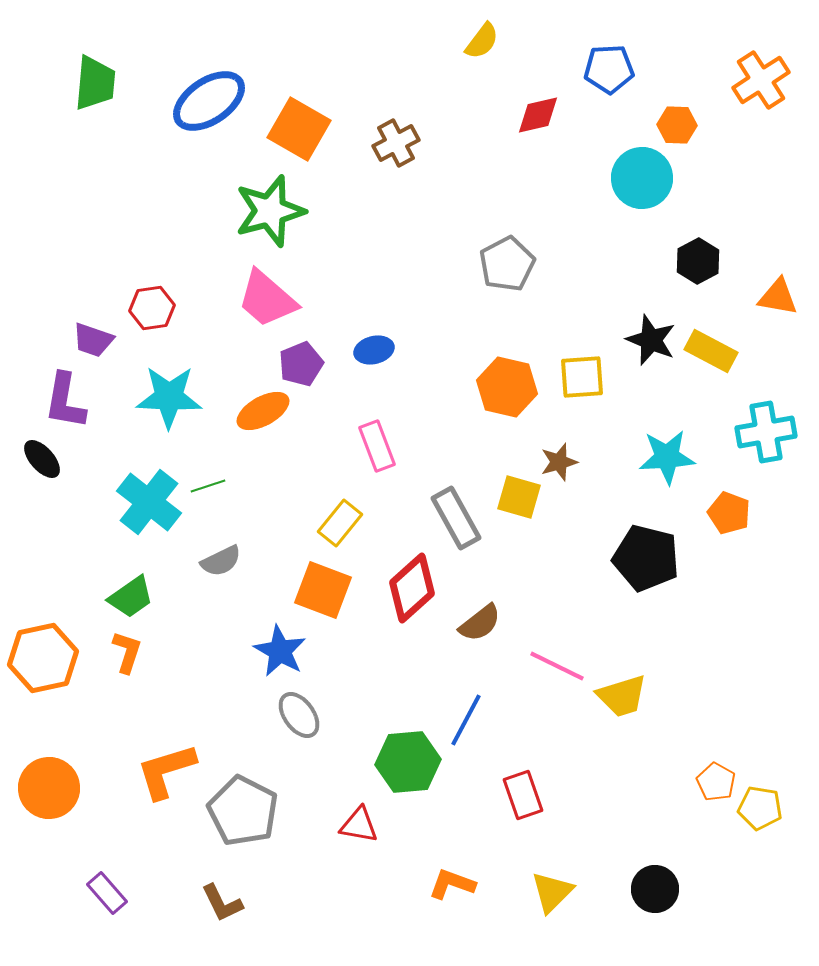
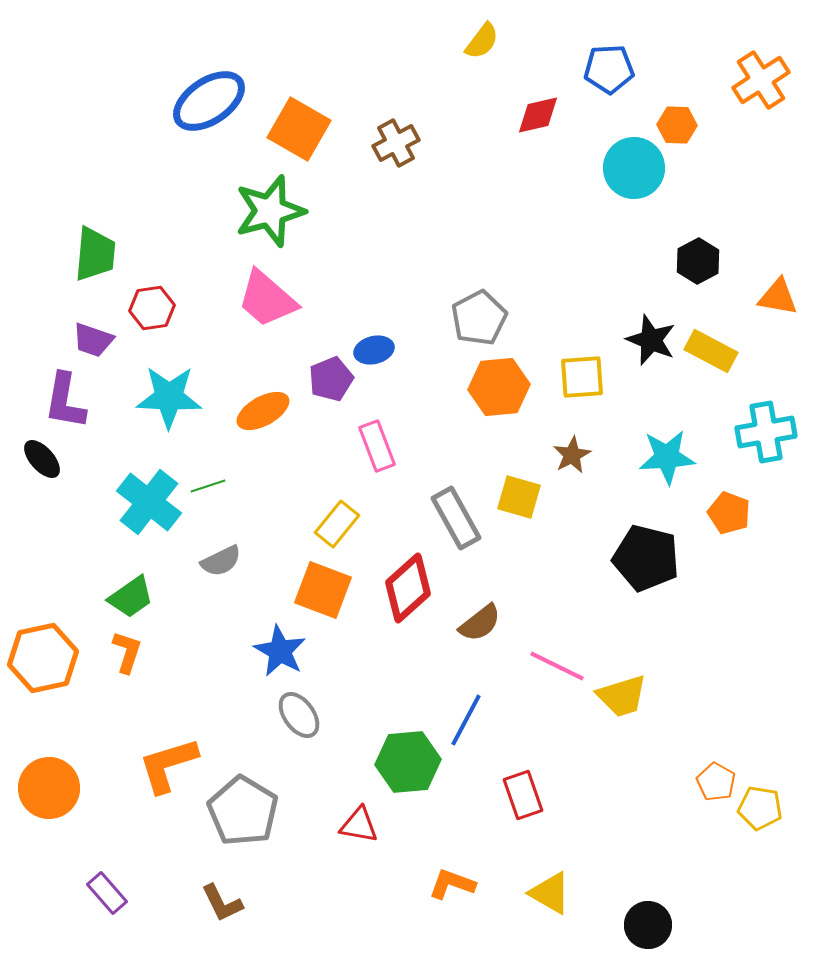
green trapezoid at (95, 83): moved 171 px down
cyan circle at (642, 178): moved 8 px left, 10 px up
gray pentagon at (507, 264): moved 28 px left, 54 px down
purple pentagon at (301, 364): moved 30 px right, 15 px down
orange hexagon at (507, 387): moved 8 px left; rotated 18 degrees counterclockwise
brown star at (559, 462): moved 13 px right, 7 px up; rotated 12 degrees counterclockwise
yellow rectangle at (340, 523): moved 3 px left, 1 px down
red diamond at (412, 588): moved 4 px left
orange L-shape at (166, 771): moved 2 px right, 6 px up
gray pentagon at (243, 811): rotated 4 degrees clockwise
black circle at (655, 889): moved 7 px left, 36 px down
yellow triangle at (552, 892): moved 2 px left, 1 px down; rotated 45 degrees counterclockwise
